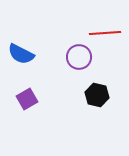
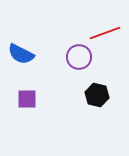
red line: rotated 16 degrees counterclockwise
purple square: rotated 30 degrees clockwise
